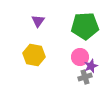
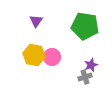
purple triangle: moved 2 px left
green pentagon: rotated 12 degrees clockwise
pink circle: moved 28 px left
purple star: moved 1 px up
